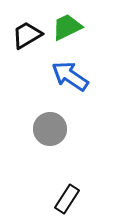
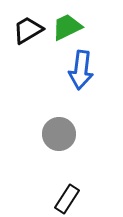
black trapezoid: moved 1 px right, 5 px up
blue arrow: moved 11 px right, 6 px up; rotated 117 degrees counterclockwise
gray circle: moved 9 px right, 5 px down
